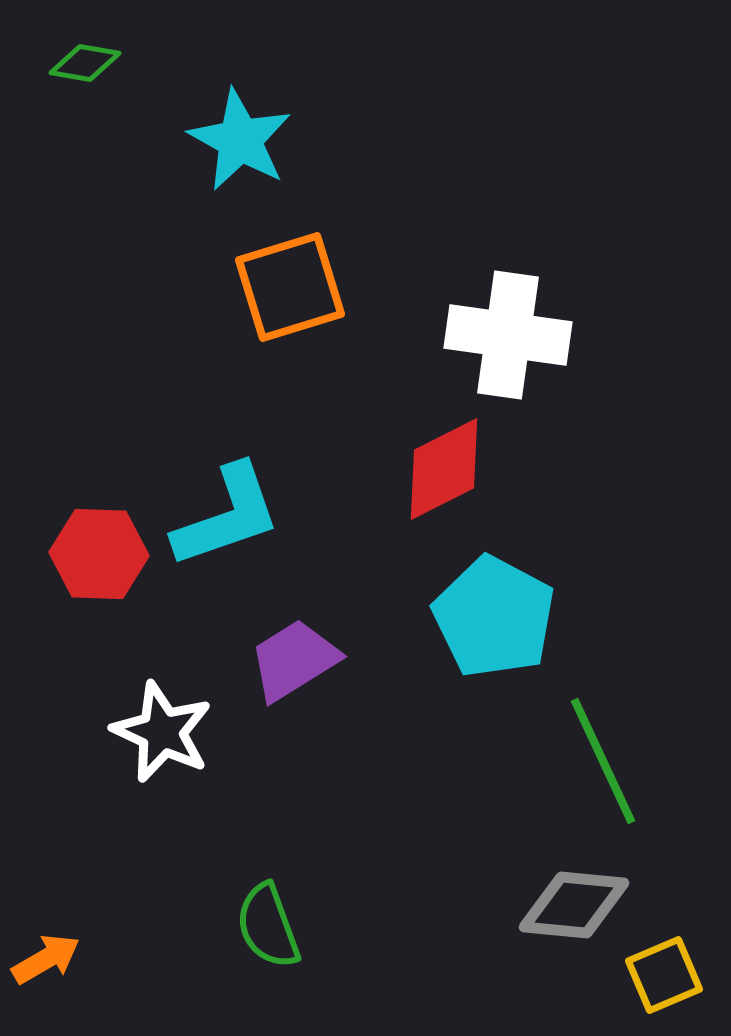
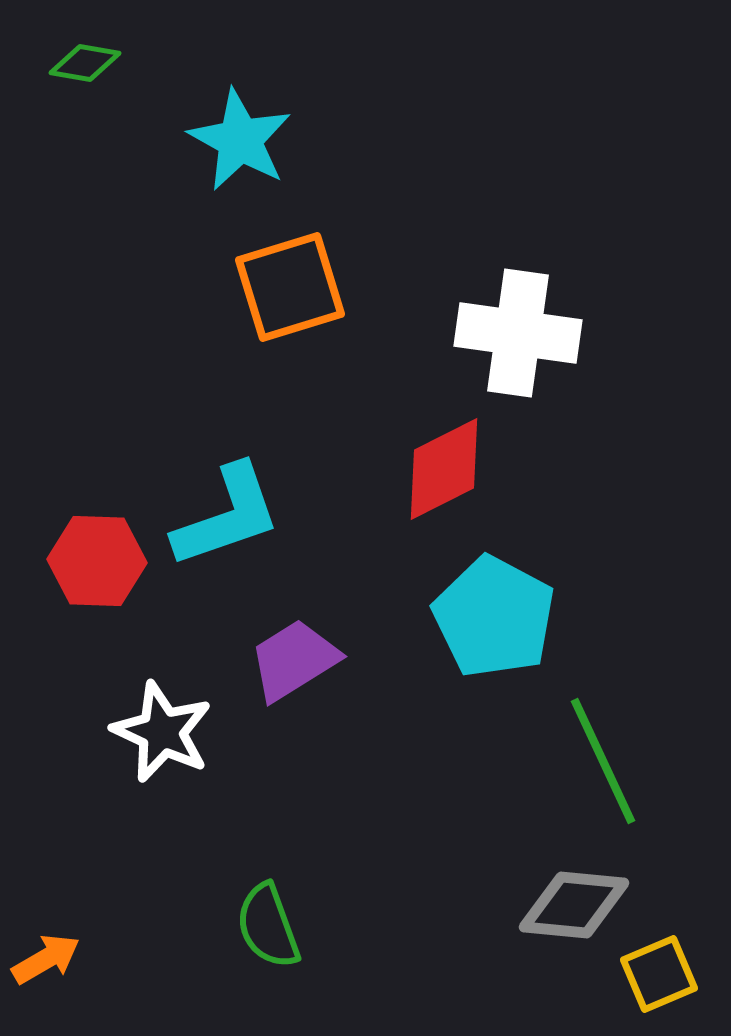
white cross: moved 10 px right, 2 px up
red hexagon: moved 2 px left, 7 px down
yellow square: moved 5 px left, 1 px up
